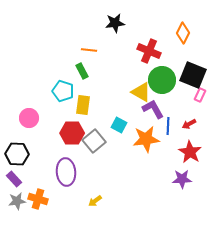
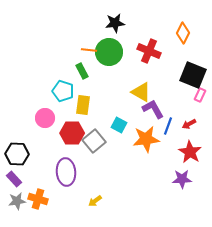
green circle: moved 53 px left, 28 px up
pink circle: moved 16 px right
blue line: rotated 18 degrees clockwise
